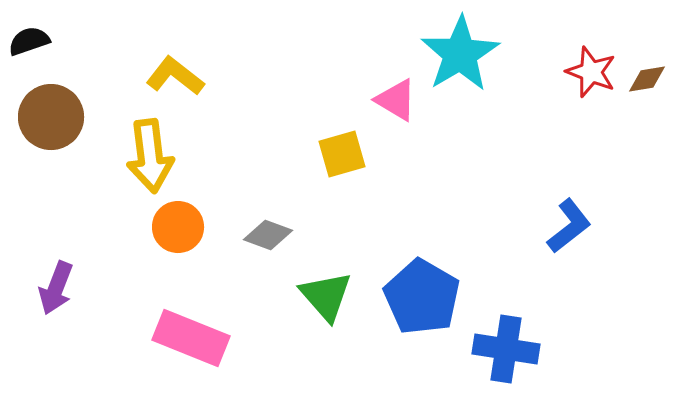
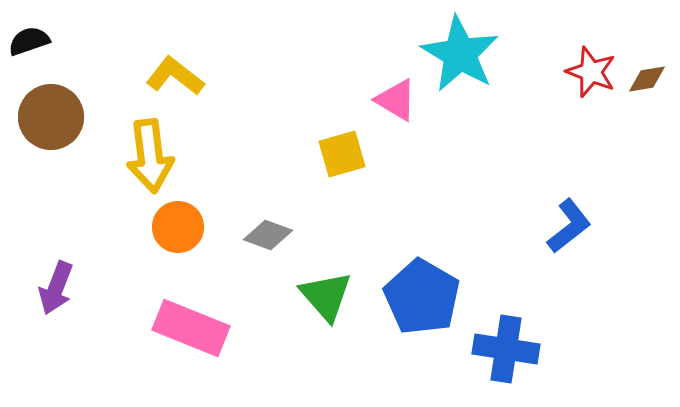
cyan star: rotated 10 degrees counterclockwise
pink rectangle: moved 10 px up
